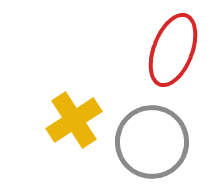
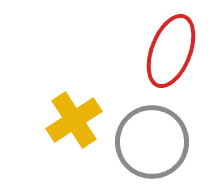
red ellipse: moved 2 px left, 1 px down
